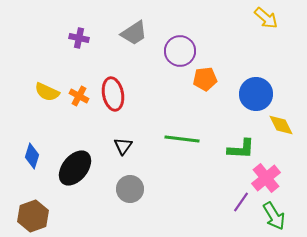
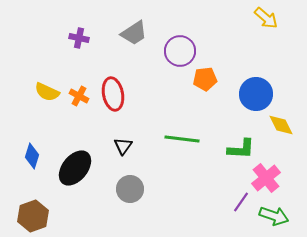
green arrow: rotated 40 degrees counterclockwise
